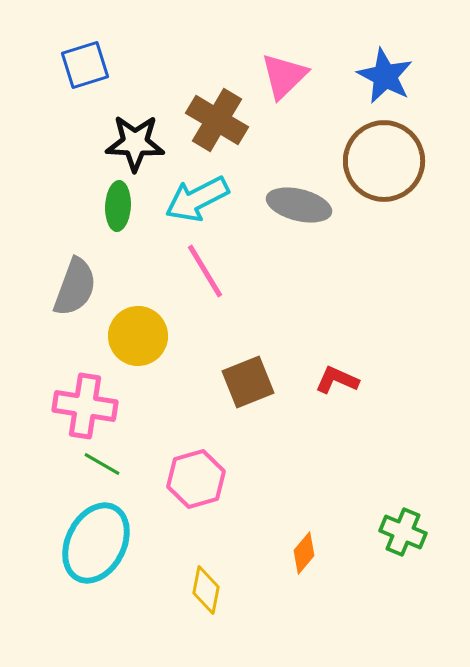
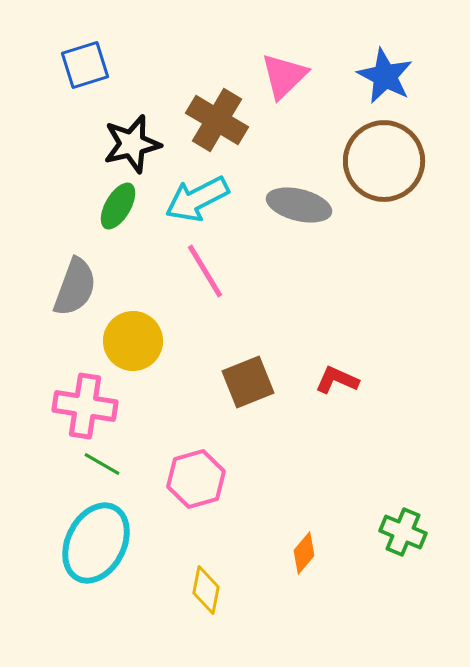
black star: moved 3 px left, 1 px down; rotated 16 degrees counterclockwise
green ellipse: rotated 27 degrees clockwise
yellow circle: moved 5 px left, 5 px down
